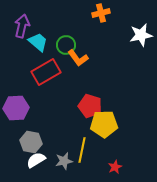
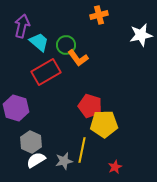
orange cross: moved 2 px left, 2 px down
cyan trapezoid: moved 1 px right
purple hexagon: rotated 20 degrees clockwise
gray hexagon: rotated 15 degrees clockwise
